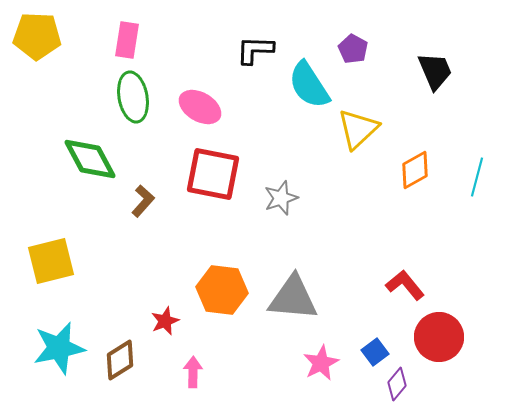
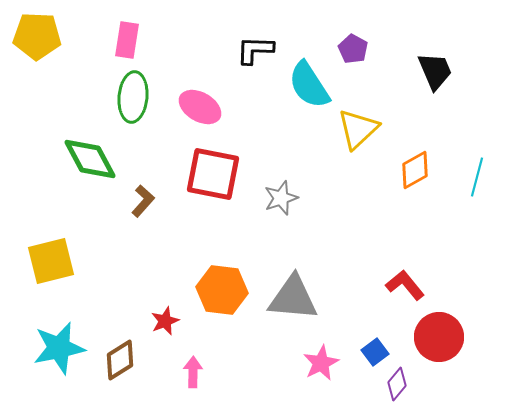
green ellipse: rotated 15 degrees clockwise
